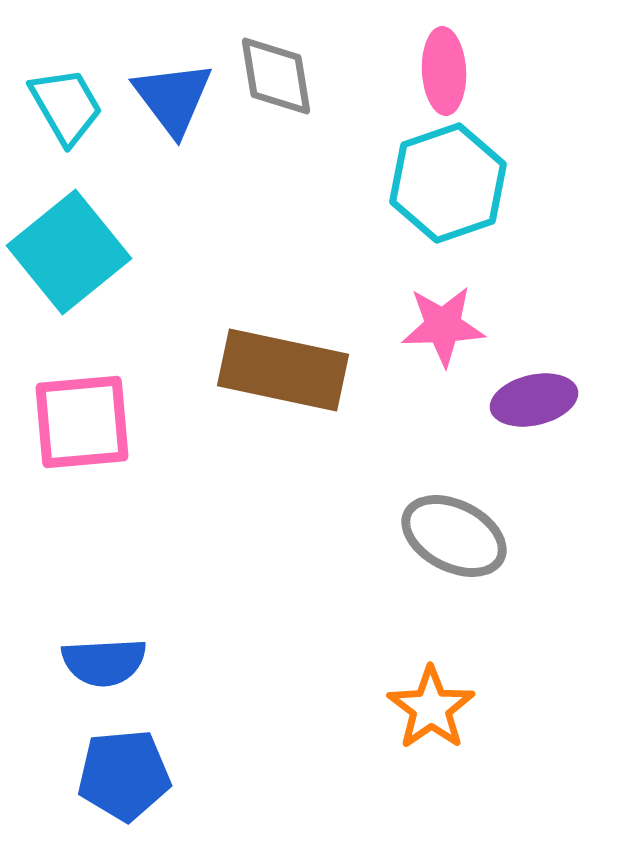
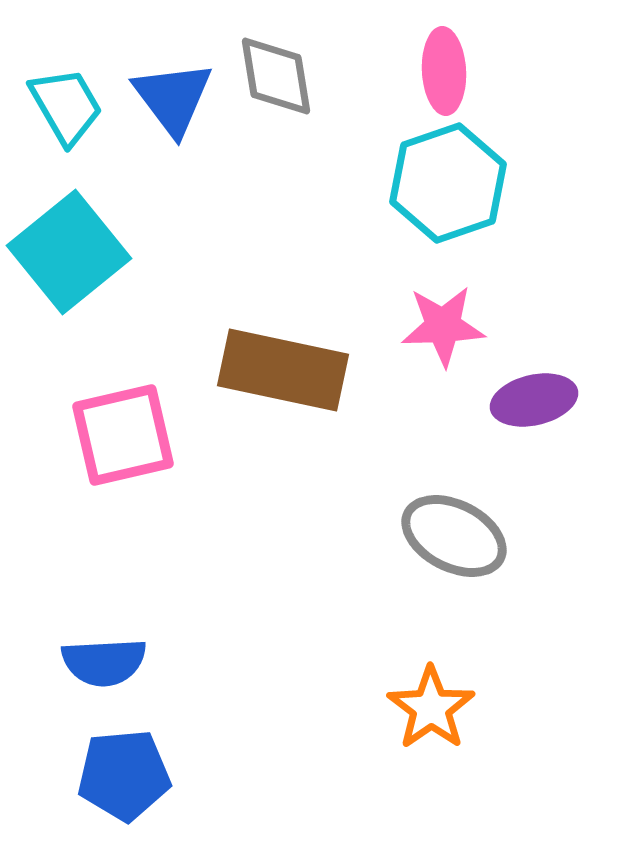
pink square: moved 41 px right, 13 px down; rotated 8 degrees counterclockwise
